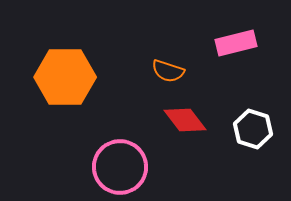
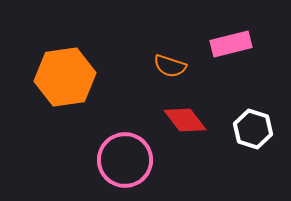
pink rectangle: moved 5 px left, 1 px down
orange semicircle: moved 2 px right, 5 px up
orange hexagon: rotated 8 degrees counterclockwise
pink circle: moved 5 px right, 7 px up
